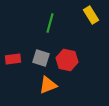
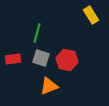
green line: moved 13 px left, 10 px down
orange triangle: moved 1 px right, 1 px down
